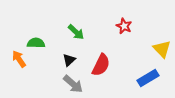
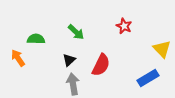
green semicircle: moved 4 px up
orange arrow: moved 1 px left, 1 px up
gray arrow: rotated 140 degrees counterclockwise
